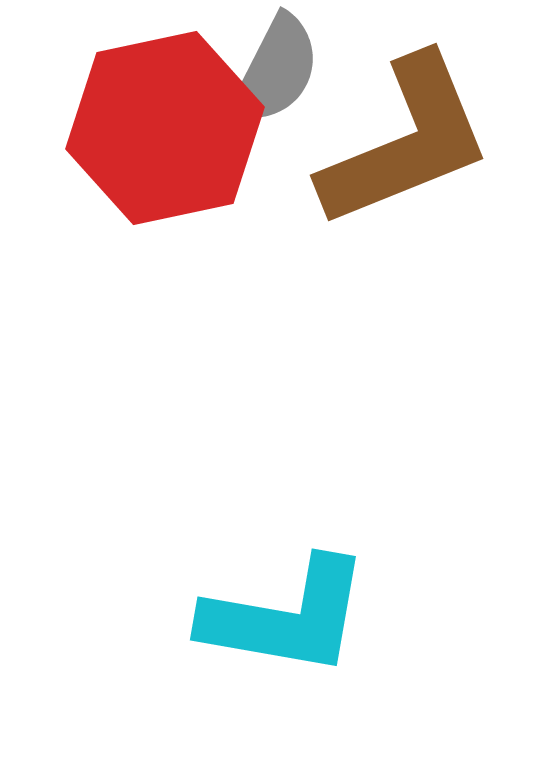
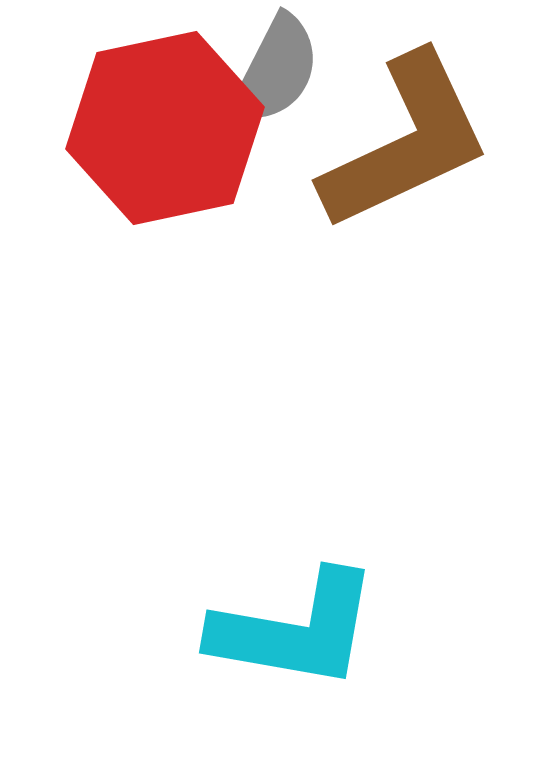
brown L-shape: rotated 3 degrees counterclockwise
cyan L-shape: moved 9 px right, 13 px down
